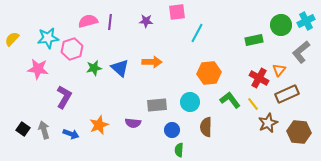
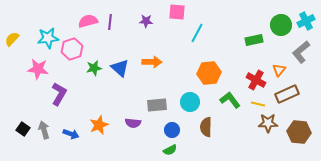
pink square: rotated 12 degrees clockwise
red cross: moved 3 px left, 2 px down
purple L-shape: moved 5 px left, 3 px up
yellow line: moved 5 px right; rotated 40 degrees counterclockwise
brown star: rotated 24 degrees clockwise
green semicircle: moved 9 px left; rotated 120 degrees counterclockwise
